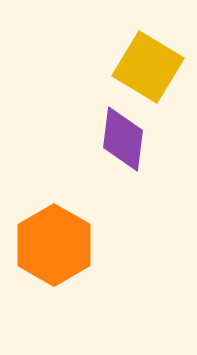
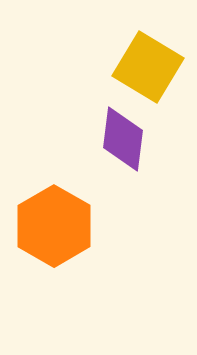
orange hexagon: moved 19 px up
